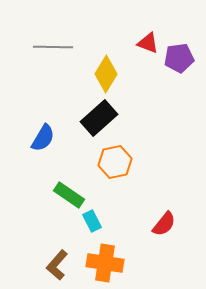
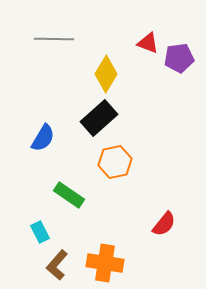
gray line: moved 1 px right, 8 px up
cyan rectangle: moved 52 px left, 11 px down
